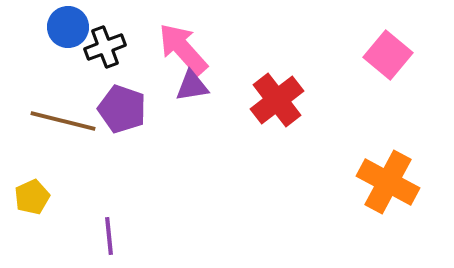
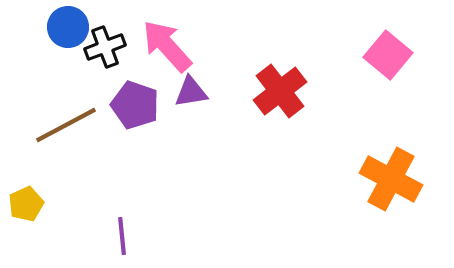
pink arrow: moved 16 px left, 3 px up
purple triangle: moved 1 px left, 6 px down
red cross: moved 3 px right, 9 px up
purple pentagon: moved 13 px right, 4 px up
brown line: moved 3 px right, 4 px down; rotated 42 degrees counterclockwise
orange cross: moved 3 px right, 3 px up
yellow pentagon: moved 6 px left, 7 px down
purple line: moved 13 px right
